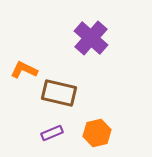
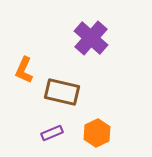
orange L-shape: rotated 92 degrees counterclockwise
brown rectangle: moved 3 px right, 1 px up
orange hexagon: rotated 12 degrees counterclockwise
